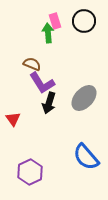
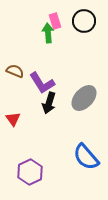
brown semicircle: moved 17 px left, 7 px down
